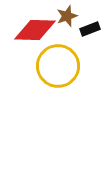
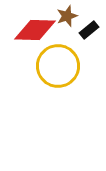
black rectangle: moved 1 px left, 1 px down; rotated 18 degrees counterclockwise
